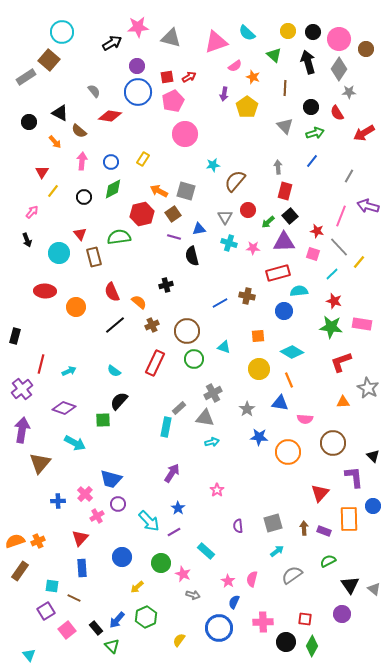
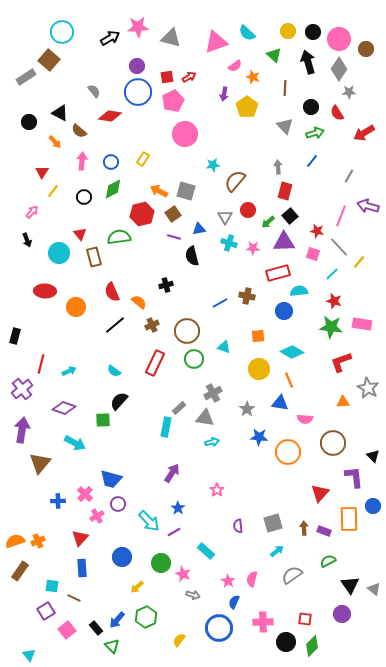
black arrow at (112, 43): moved 2 px left, 5 px up
green diamond at (312, 646): rotated 15 degrees clockwise
